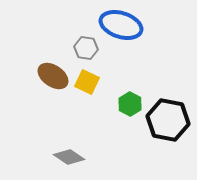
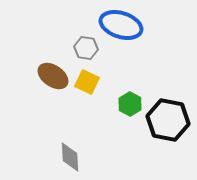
gray diamond: moved 1 px right; rotated 52 degrees clockwise
